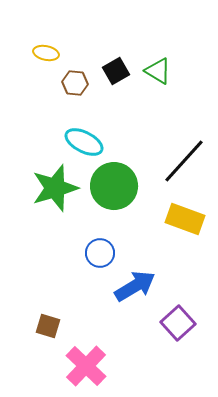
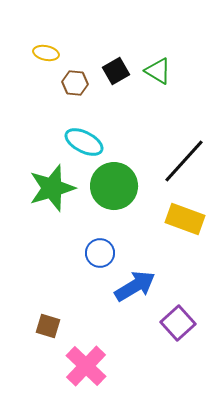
green star: moved 3 px left
